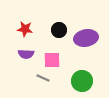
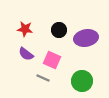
purple semicircle: rotated 35 degrees clockwise
pink square: rotated 24 degrees clockwise
